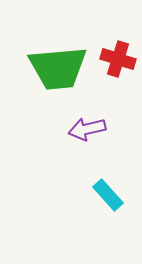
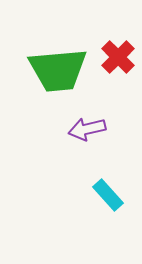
red cross: moved 2 px up; rotated 28 degrees clockwise
green trapezoid: moved 2 px down
